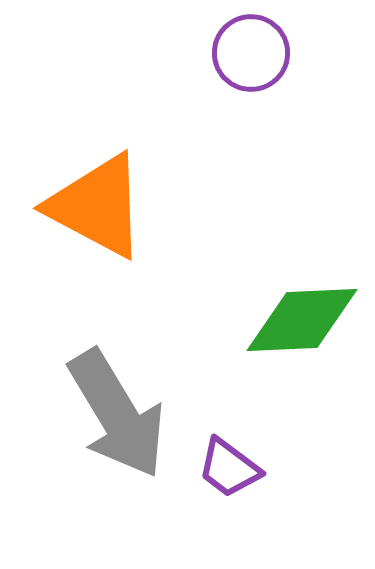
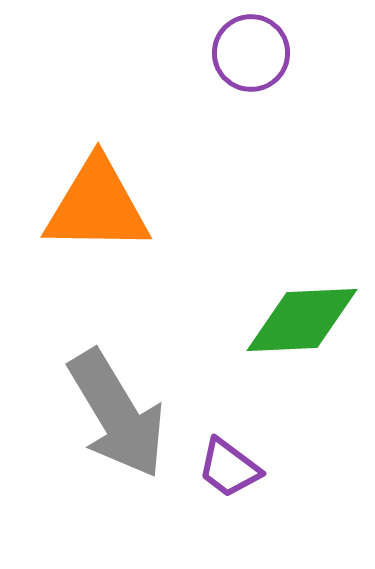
orange triangle: rotated 27 degrees counterclockwise
